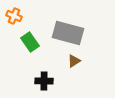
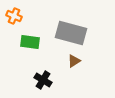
gray rectangle: moved 3 px right
green rectangle: rotated 48 degrees counterclockwise
black cross: moved 1 px left, 1 px up; rotated 30 degrees clockwise
